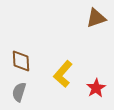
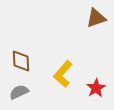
gray semicircle: rotated 48 degrees clockwise
